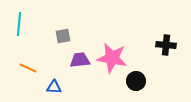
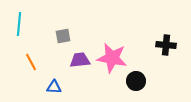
orange line: moved 3 px right, 6 px up; rotated 36 degrees clockwise
